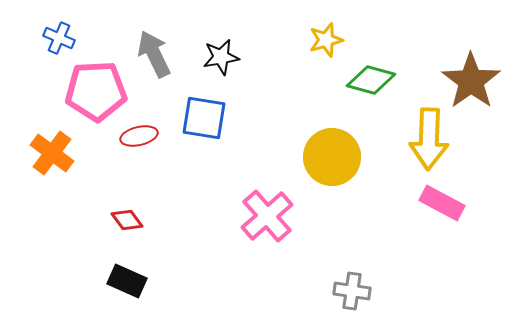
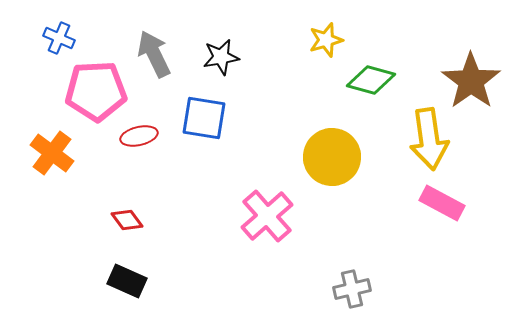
yellow arrow: rotated 10 degrees counterclockwise
gray cross: moved 2 px up; rotated 21 degrees counterclockwise
